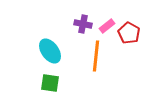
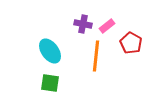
red pentagon: moved 2 px right, 10 px down
